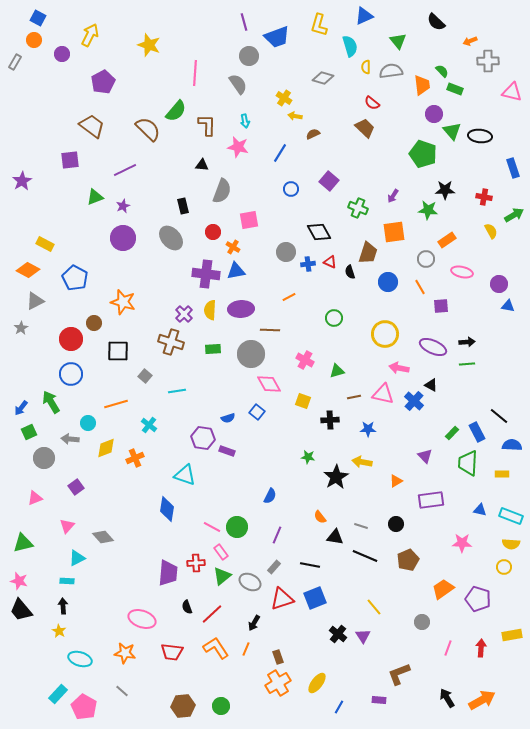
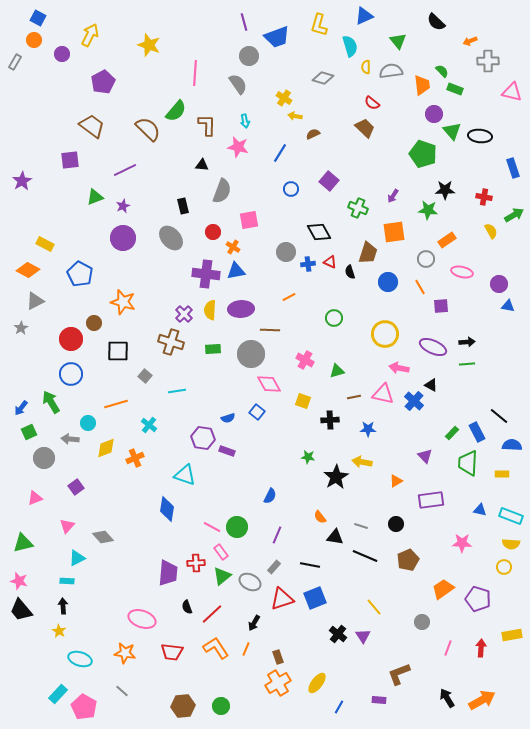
blue pentagon at (75, 278): moved 5 px right, 4 px up
